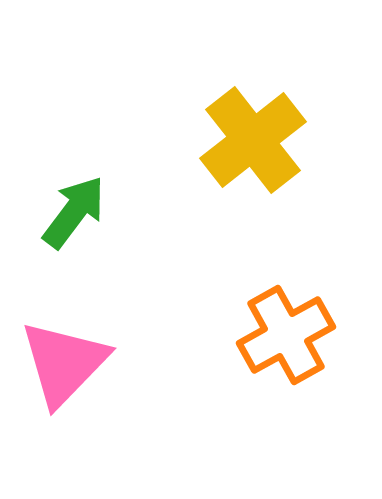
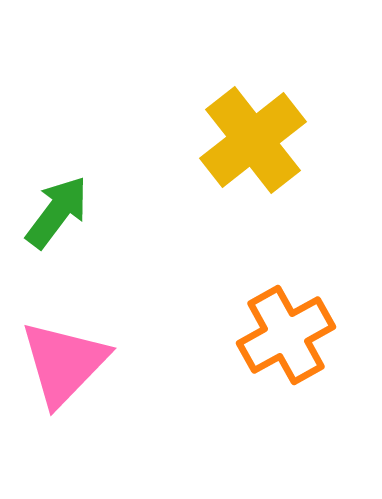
green arrow: moved 17 px left
